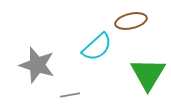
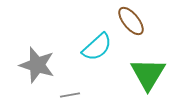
brown ellipse: rotated 64 degrees clockwise
